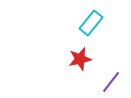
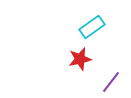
cyan rectangle: moved 1 px right, 4 px down; rotated 15 degrees clockwise
